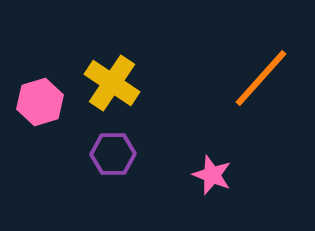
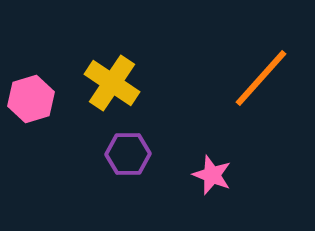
pink hexagon: moved 9 px left, 3 px up
purple hexagon: moved 15 px right
